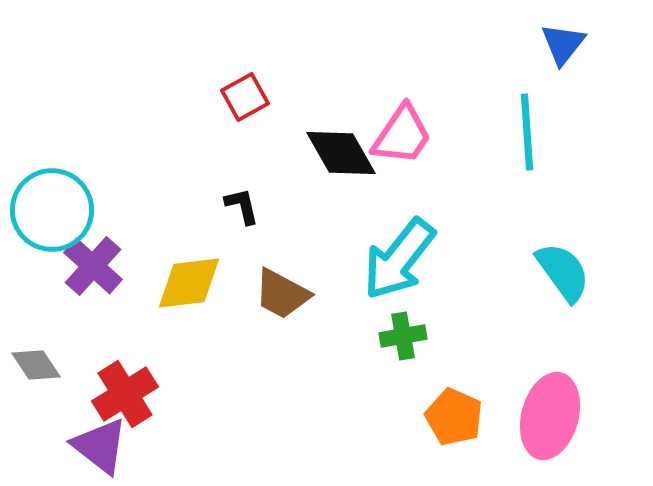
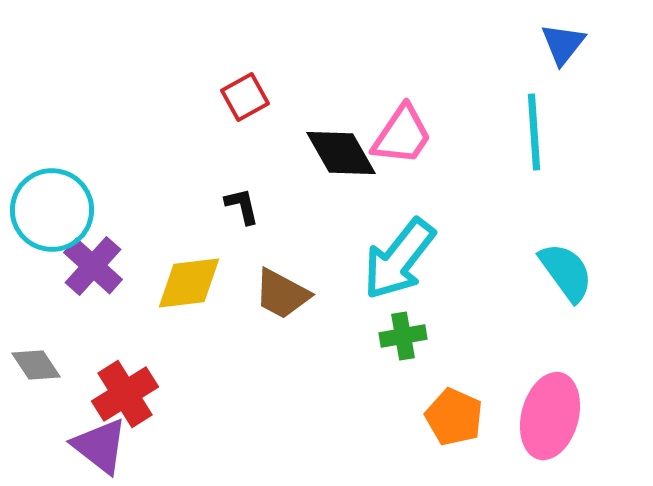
cyan line: moved 7 px right
cyan semicircle: moved 3 px right
